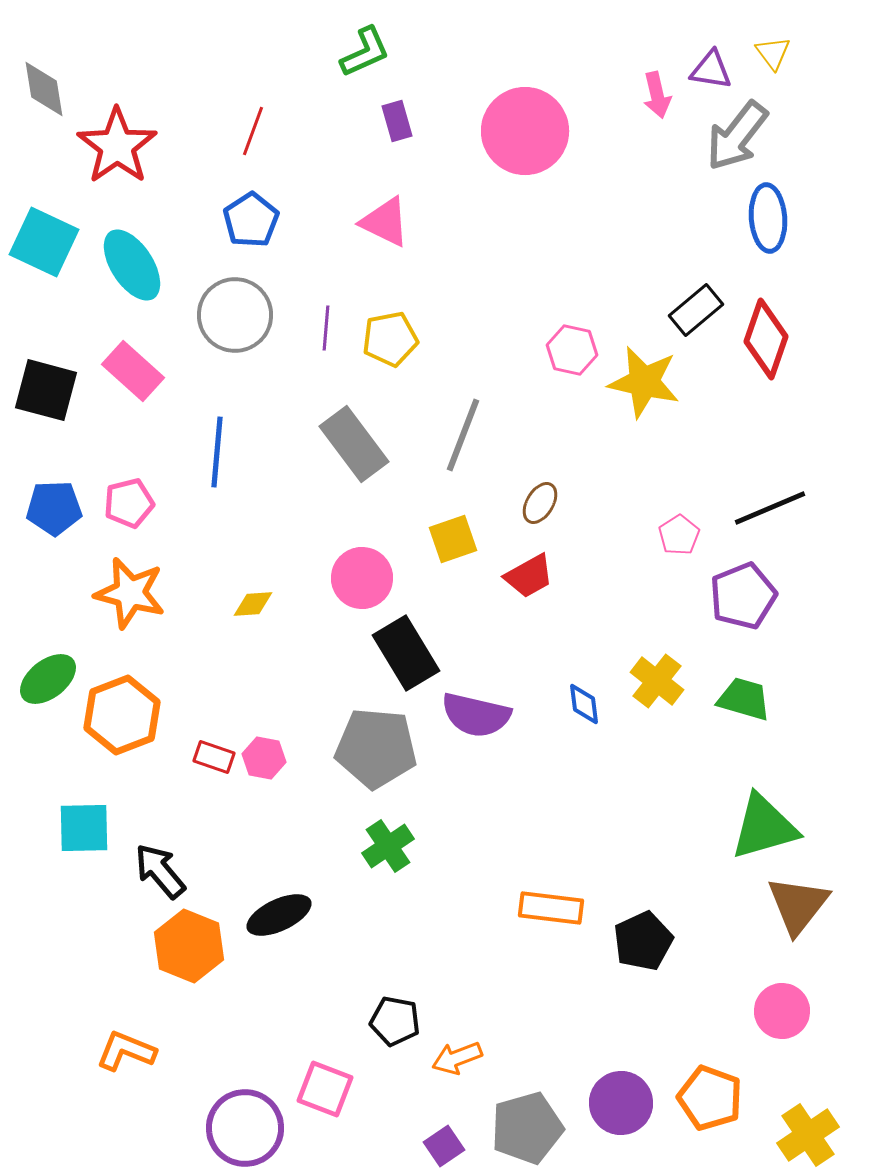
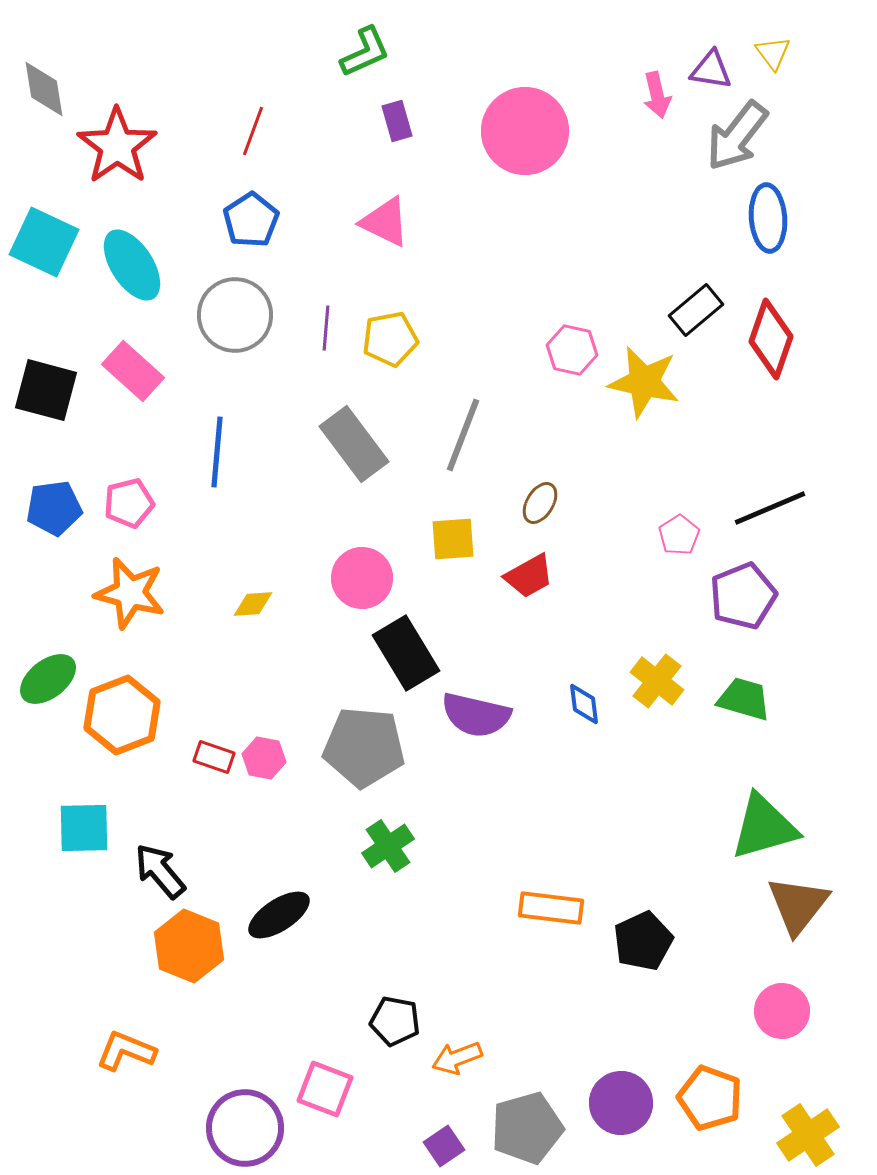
red diamond at (766, 339): moved 5 px right
blue pentagon at (54, 508): rotated 6 degrees counterclockwise
yellow square at (453, 539): rotated 15 degrees clockwise
gray pentagon at (376, 748): moved 12 px left, 1 px up
black ellipse at (279, 915): rotated 8 degrees counterclockwise
